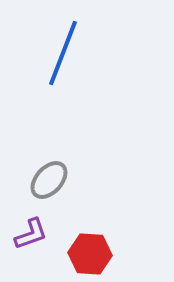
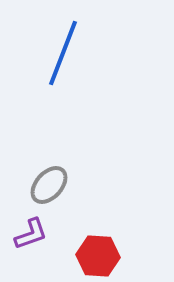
gray ellipse: moved 5 px down
red hexagon: moved 8 px right, 2 px down
